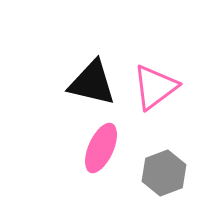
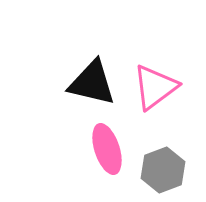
pink ellipse: moved 6 px right, 1 px down; rotated 42 degrees counterclockwise
gray hexagon: moved 1 px left, 3 px up
